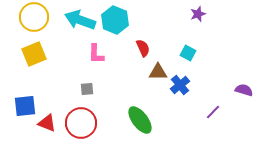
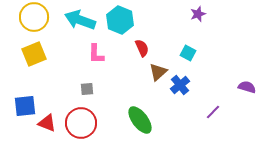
cyan hexagon: moved 5 px right
red semicircle: moved 1 px left
brown triangle: rotated 42 degrees counterclockwise
purple semicircle: moved 3 px right, 3 px up
